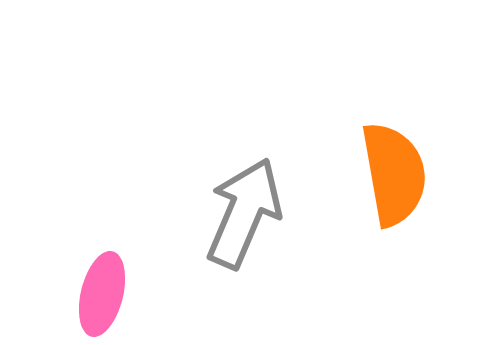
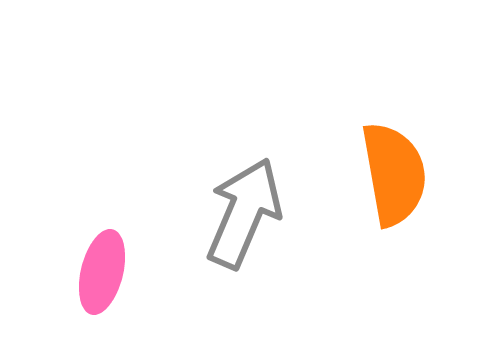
pink ellipse: moved 22 px up
